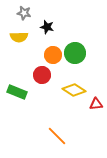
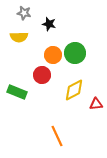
black star: moved 2 px right, 3 px up
yellow diamond: rotated 60 degrees counterclockwise
orange line: rotated 20 degrees clockwise
